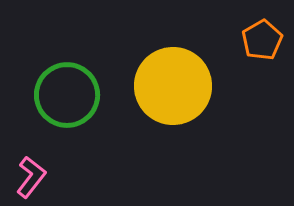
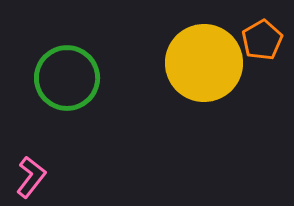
yellow circle: moved 31 px right, 23 px up
green circle: moved 17 px up
